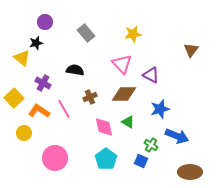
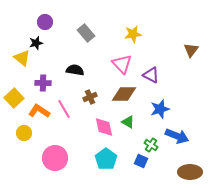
purple cross: rotated 28 degrees counterclockwise
